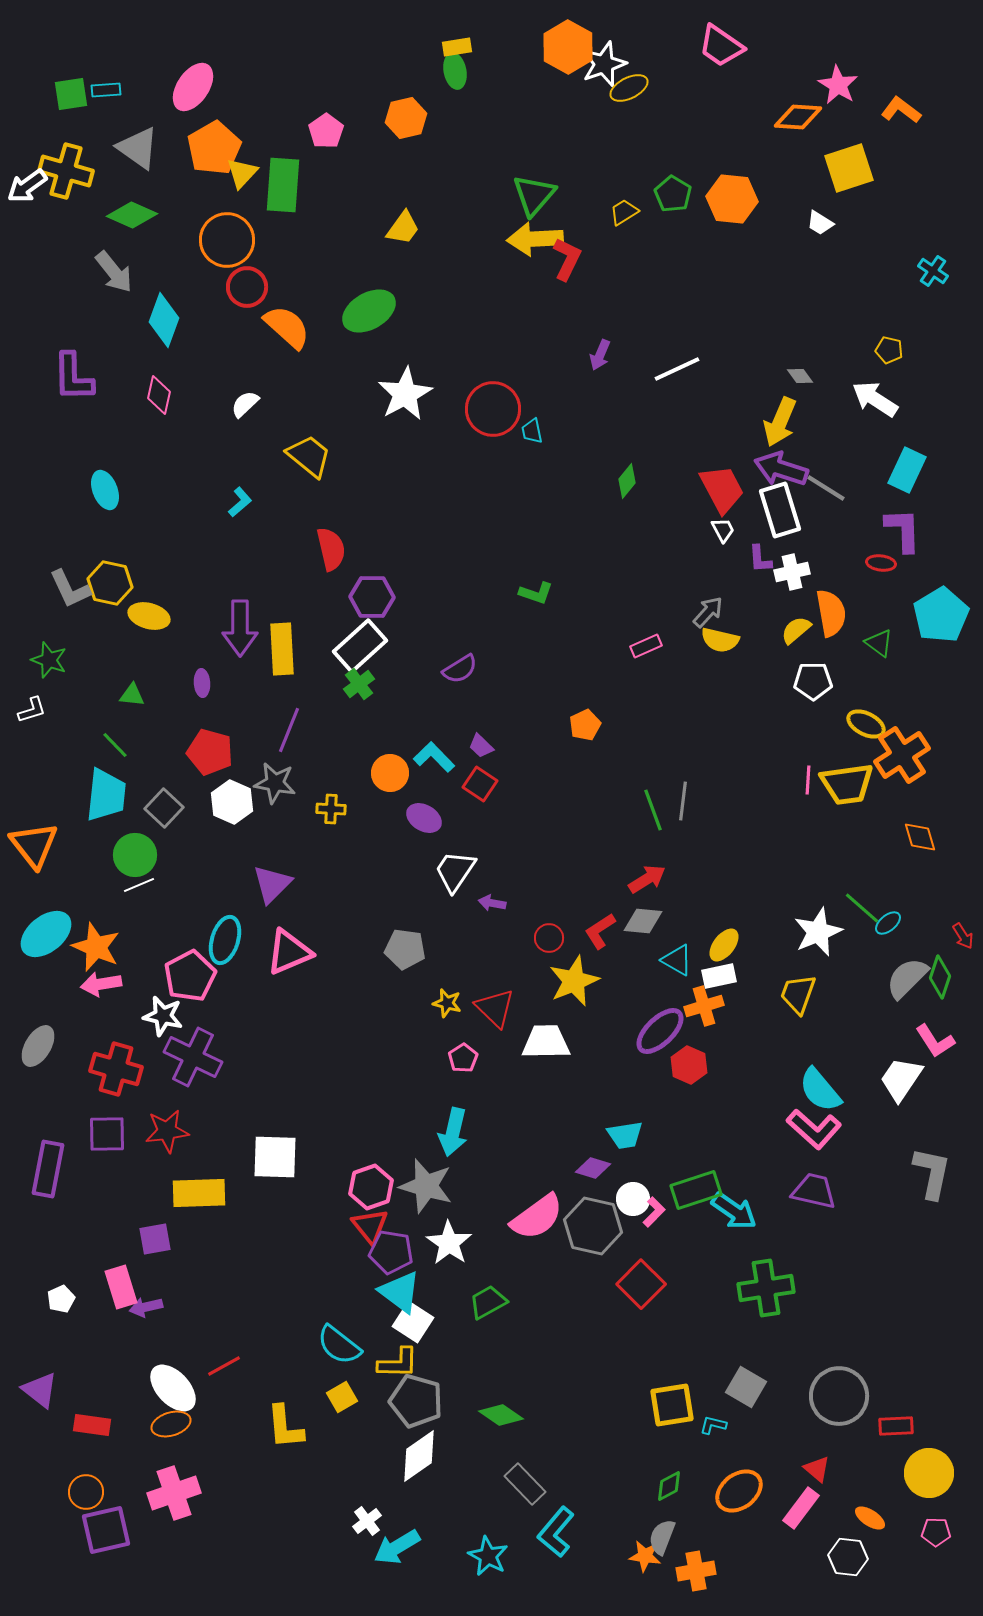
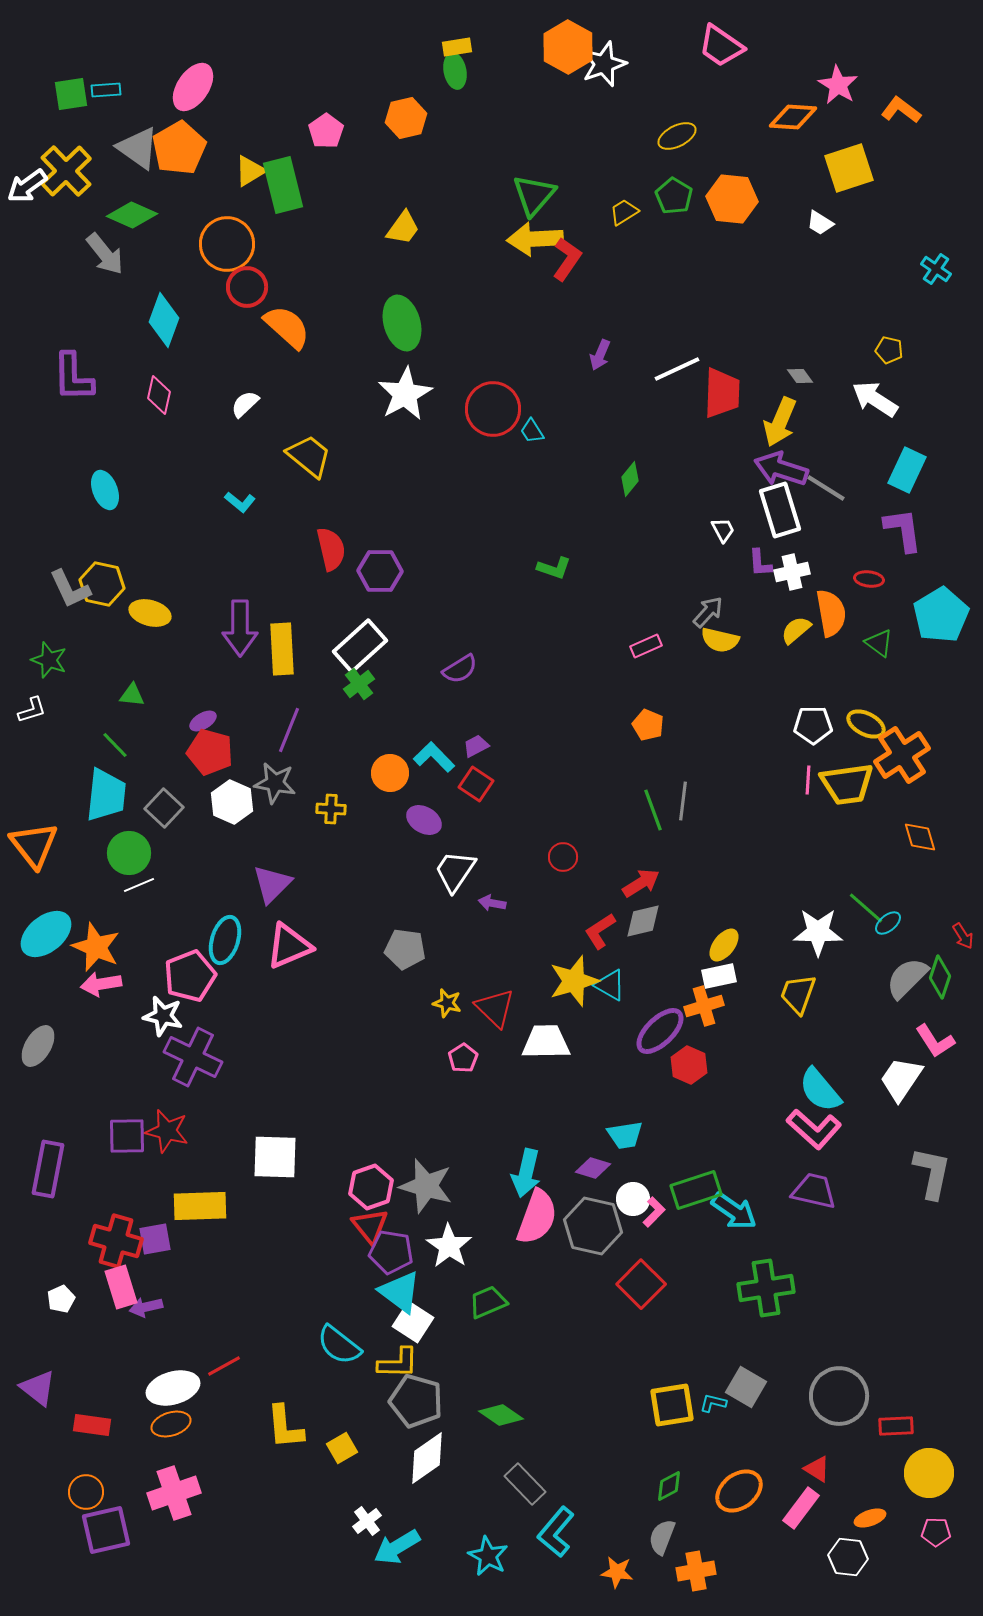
yellow ellipse at (629, 88): moved 48 px right, 48 px down
orange diamond at (798, 117): moved 5 px left
orange pentagon at (214, 148): moved 35 px left
yellow cross at (66, 171): rotated 30 degrees clockwise
yellow triangle at (242, 173): moved 8 px right, 2 px up; rotated 16 degrees clockwise
green rectangle at (283, 185): rotated 18 degrees counterclockwise
green pentagon at (673, 194): moved 1 px right, 2 px down
orange circle at (227, 240): moved 4 px down
red L-shape at (567, 259): rotated 9 degrees clockwise
cyan cross at (933, 271): moved 3 px right, 2 px up
gray arrow at (114, 272): moved 9 px left, 18 px up
green ellipse at (369, 311): moved 33 px right, 12 px down; rotated 76 degrees counterclockwise
cyan trapezoid at (532, 431): rotated 20 degrees counterclockwise
green diamond at (627, 481): moved 3 px right, 2 px up
red trapezoid at (722, 489): moved 96 px up; rotated 30 degrees clockwise
cyan L-shape at (240, 502): rotated 80 degrees clockwise
purple L-shape at (903, 530): rotated 6 degrees counterclockwise
purple L-shape at (760, 559): moved 4 px down
red ellipse at (881, 563): moved 12 px left, 16 px down
yellow hexagon at (110, 583): moved 8 px left, 1 px down
green L-shape at (536, 593): moved 18 px right, 25 px up
purple hexagon at (372, 597): moved 8 px right, 26 px up
yellow ellipse at (149, 616): moved 1 px right, 3 px up
white pentagon at (813, 681): moved 44 px down
purple ellipse at (202, 683): moved 1 px right, 38 px down; rotated 64 degrees clockwise
orange pentagon at (585, 725): moved 63 px right; rotated 24 degrees counterclockwise
purple trapezoid at (481, 746): moved 5 px left; rotated 108 degrees clockwise
red square at (480, 784): moved 4 px left
purple ellipse at (424, 818): moved 2 px down
green circle at (135, 855): moved 6 px left, 2 px up
red arrow at (647, 879): moved 6 px left, 4 px down
green line at (862, 908): moved 4 px right
gray diamond at (643, 921): rotated 18 degrees counterclockwise
white star at (818, 932): rotated 24 degrees clockwise
red circle at (549, 938): moved 14 px right, 81 px up
pink triangle at (289, 952): moved 6 px up
cyan triangle at (677, 960): moved 67 px left, 25 px down
pink pentagon at (190, 976): rotated 6 degrees clockwise
yellow star at (574, 981): rotated 6 degrees clockwise
red cross at (116, 1069): moved 172 px down
red star at (167, 1131): rotated 21 degrees clockwise
cyan arrow at (453, 1132): moved 73 px right, 41 px down
purple square at (107, 1134): moved 20 px right, 2 px down
yellow rectangle at (199, 1193): moved 1 px right, 13 px down
pink semicircle at (537, 1217): rotated 34 degrees counterclockwise
white star at (449, 1243): moved 3 px down
green trapezoid at (488, 1302): rotated 6 degrees clockwise
white ellipse at (173, 1388): rotated 63 degrees counterclockwise
purple triangle at (40, 1390): moved 2 px left, 2 px up
yellow square at (342, 1397): moved 51 px down
cyan L-shape at (713, 1425): moved 22 px up
white diamond at (419, 1456): moved 8 px right, 2 px down
red triangle at (817, 1469): rotated 8 degrees counterclockwise
orange ellipse at (870, 1518): rotated 52 degrees counterclockwise
orange star at (645, 1556): moved 28 px left, 16 px down
